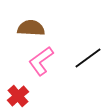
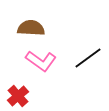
pink L-shape: rotated 108 degrees counterclockwise
